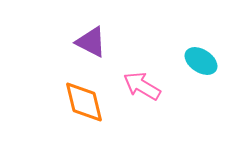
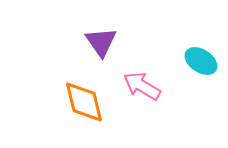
purple triangle: moved 10 px right; rotated 28 degrees clockwise
